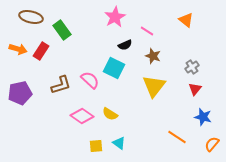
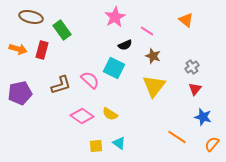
red rectangle: moved 1 px right, 1 px up; rotated 18 degrees counterclockwise
